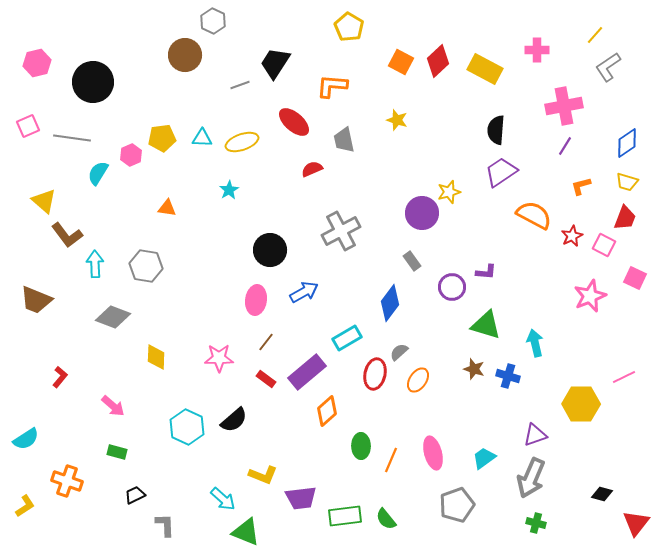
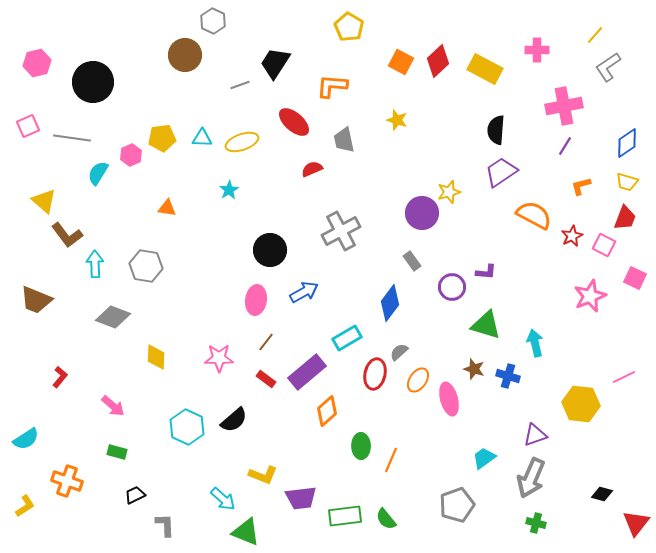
yellow hexagon at (581, 404): rotated 6 degrees clockwise
pink ellipse at (433, 453): moved 16 px right, 54 px up
